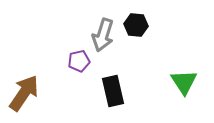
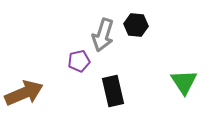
brown arrow: rotated 33 degrees clockwise
